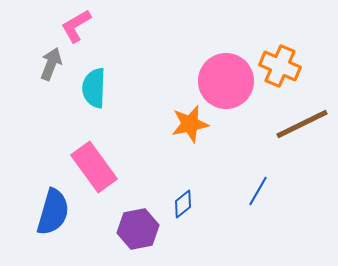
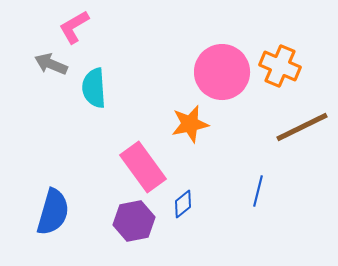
pink L-shape: moved 2 px left, 1 px down
gray arrow: rotated 88 degrees counterclockwise
pink circle: moved 4 px left, 9 px up
cyan semicircle: rotated 6 degrees counterclockwise
brown line: moved 3 px down
pink rectangle: moved 49 px right
blue line: rotated 16 degrees counterclockwise
purple hexagon: moved 4 px left, 8 px up
